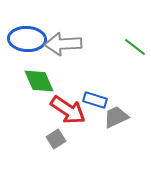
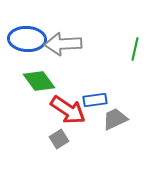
green line: moved 2 px down; rotated 65 degrees clockwise
green diamond: rotated 12 degrees counterclockwise
blue rectangle: rotated 25 degrees counterclockwise
gray trapezoid: moved 1 px left, 2 px down
gray square: moved 3 px right
